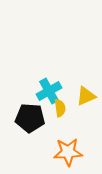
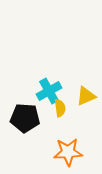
black pentagon: moved 5 px left
